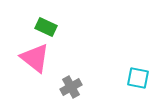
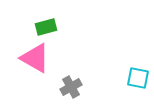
green rectangle: rotated 40 degrees counterclockwise
pink triangle: rotated 8 degrees counterclockwise
